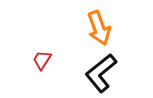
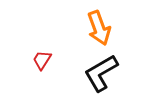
black L-shape: rotated 9 degrees clockwise
